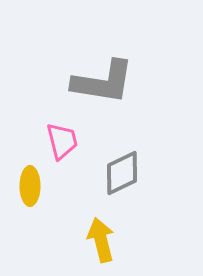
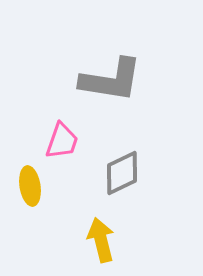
gray L-shape: moved 8 px right, 2 px up
pink trapezoid: rotated 33 degrees clockwise
yellow ellipse: rotated 9 degrees counterclockwise
